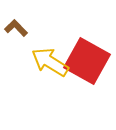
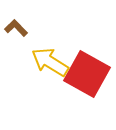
red square: moved 13 px down
